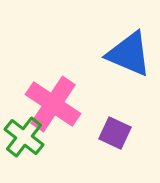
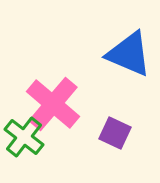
pink cross: rotated 6 degrees clockwise
